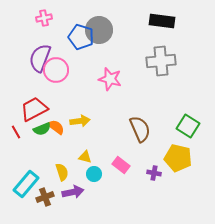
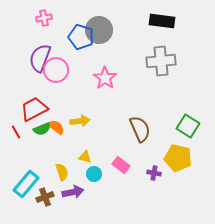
pink star: moved 5 px left, 1 px up; rotated 20 degrees clockwise
